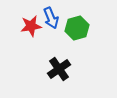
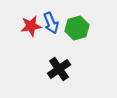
blue arrow: moved 5 px down
